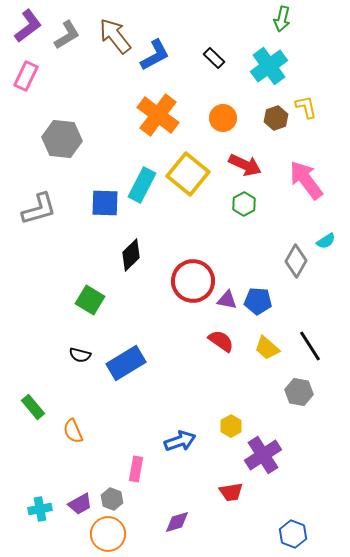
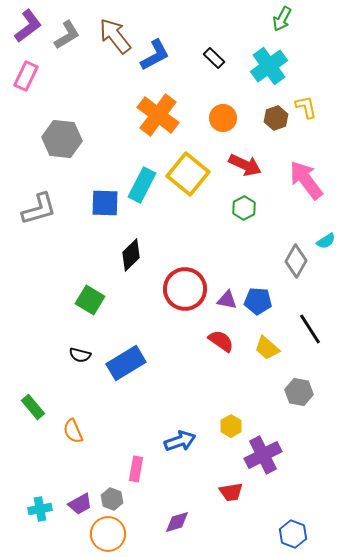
green arrow at (282, 19): rotated 15 degrees clockwise
green hexagon at (244, 204): moved 4 px down
red circle at (193, 281): moved 8 px left, 8 px down
black line at (310, 346): moved 17 px up
purple cross at (263, 455): rotated 6 degrees clockwise
